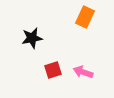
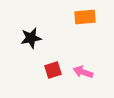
orange rectangle: rotated 60 degrees clockwise
black star: moved 1 px left
